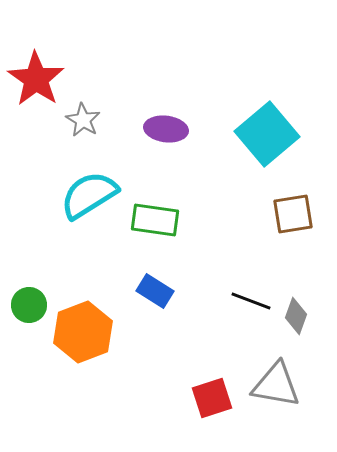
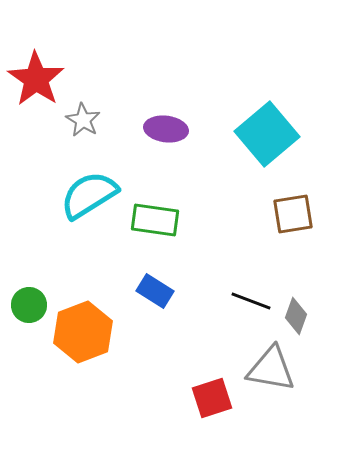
gray triangle: moved 5 px left, 16 px up
